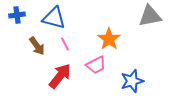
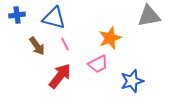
gray triangle: moved 1 px left
orange star: moved 1 px right, 1 px up; rotated 15 degrees clockwise
pink trapezoid: moved 2 px right, 1 px up
